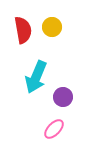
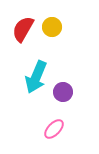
red semicircle: moved 1 px up; rotated 140 degrees counterclockwise
purple circle: moved 5 px up
